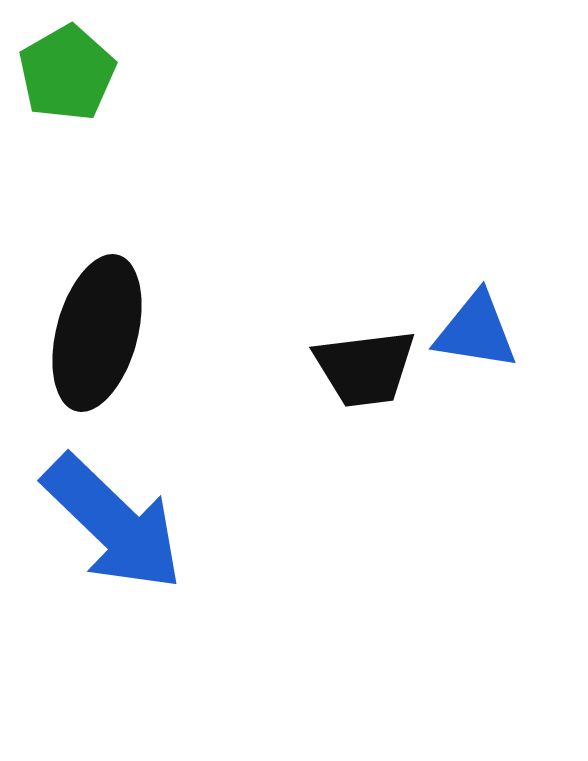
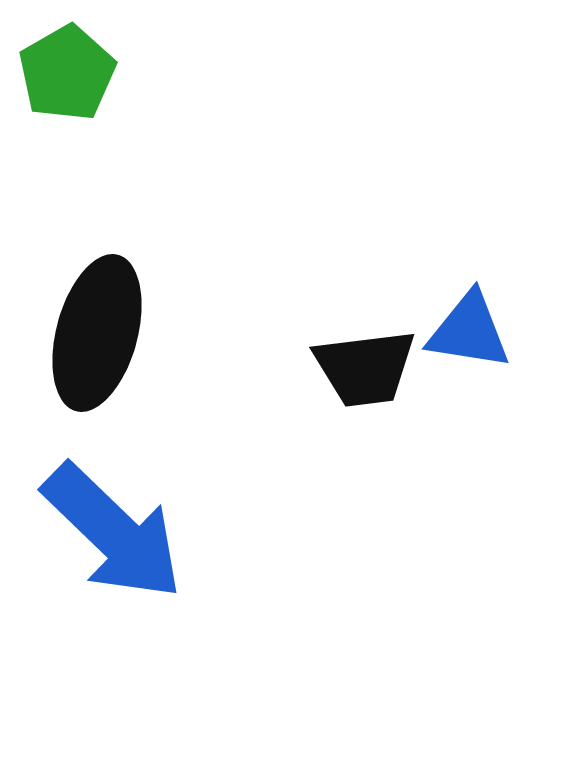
blue triangle: moved 7 px left
blue arrow: moved 9 px down
